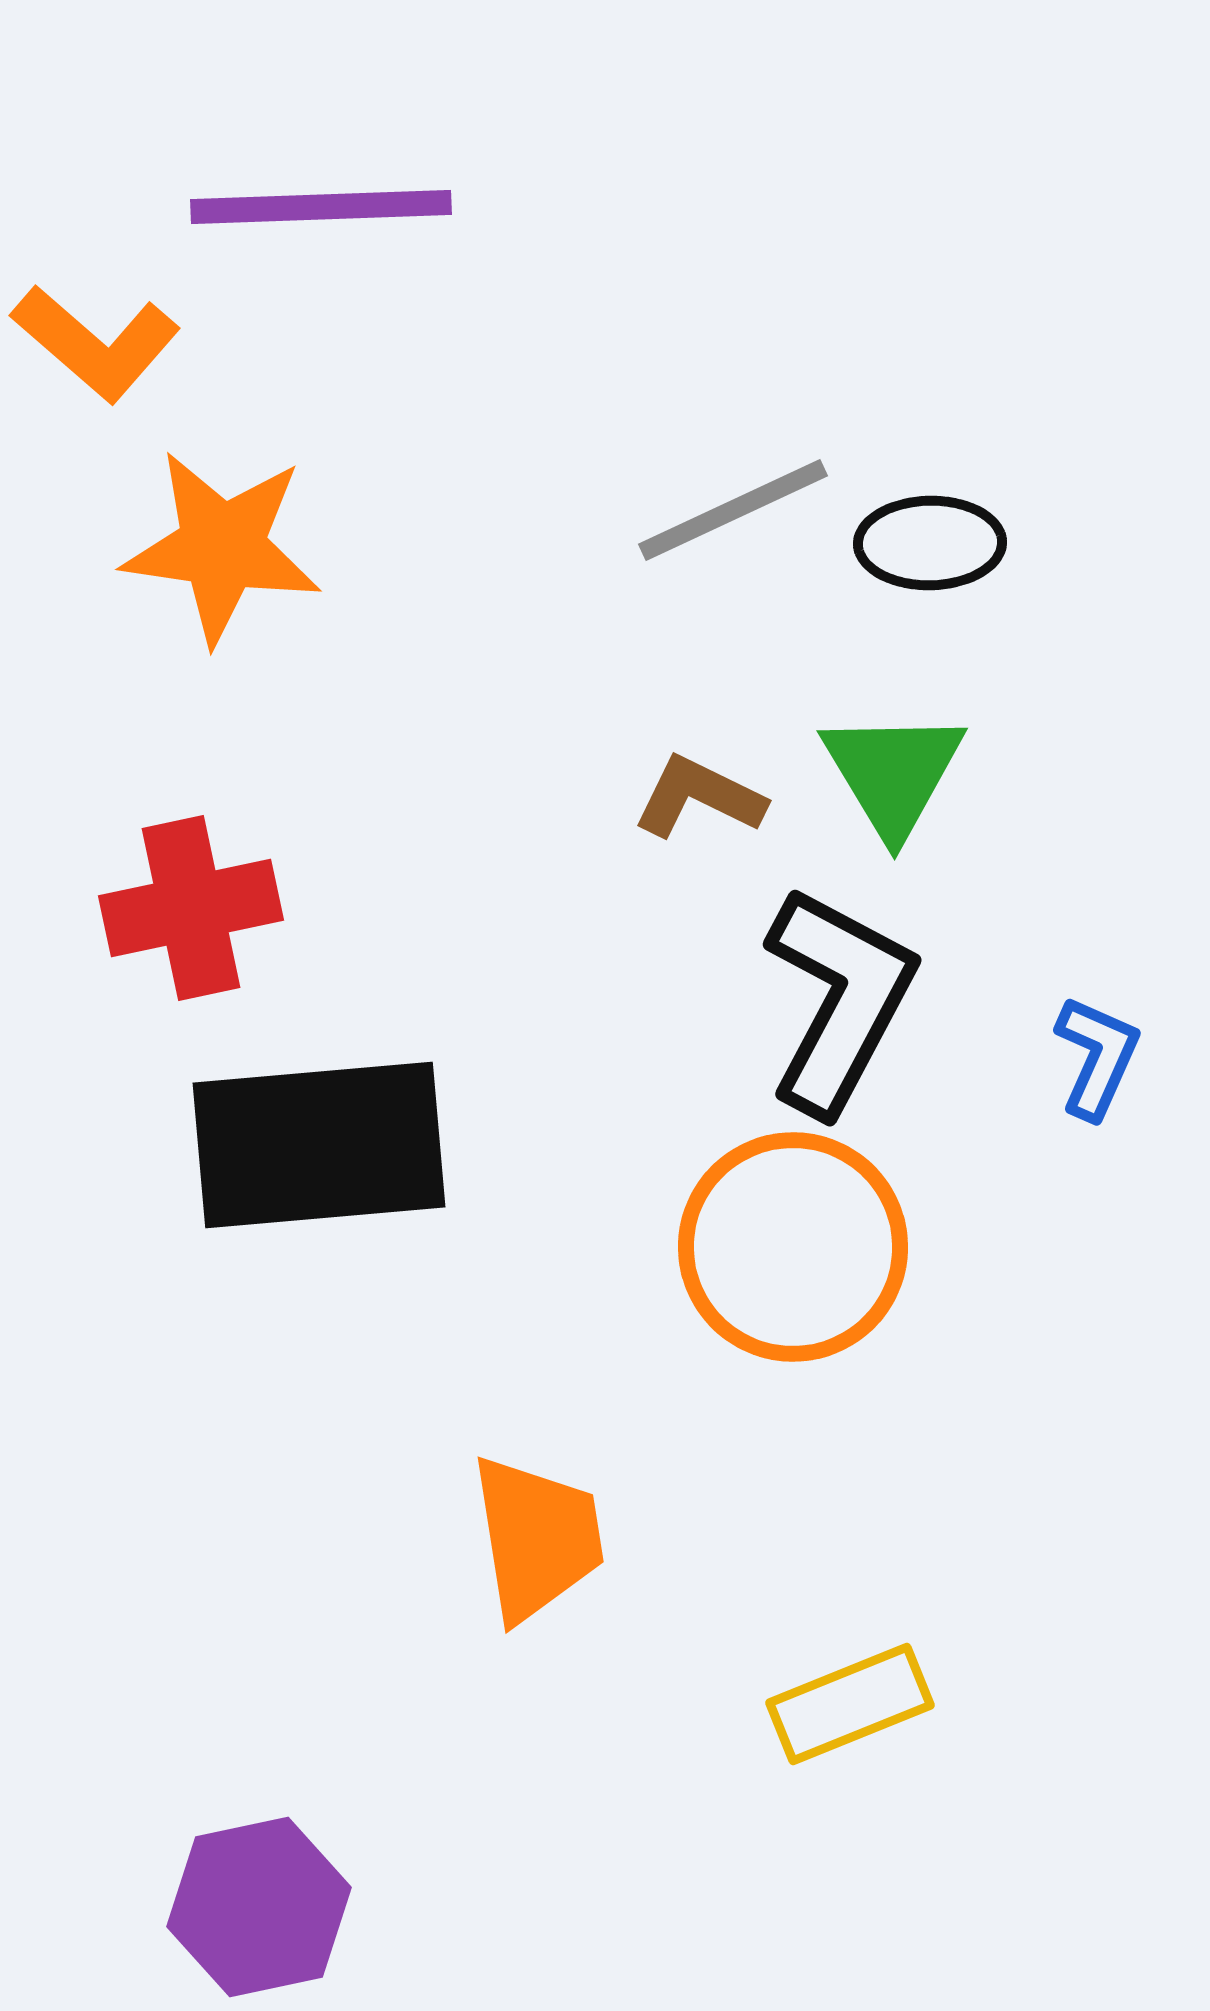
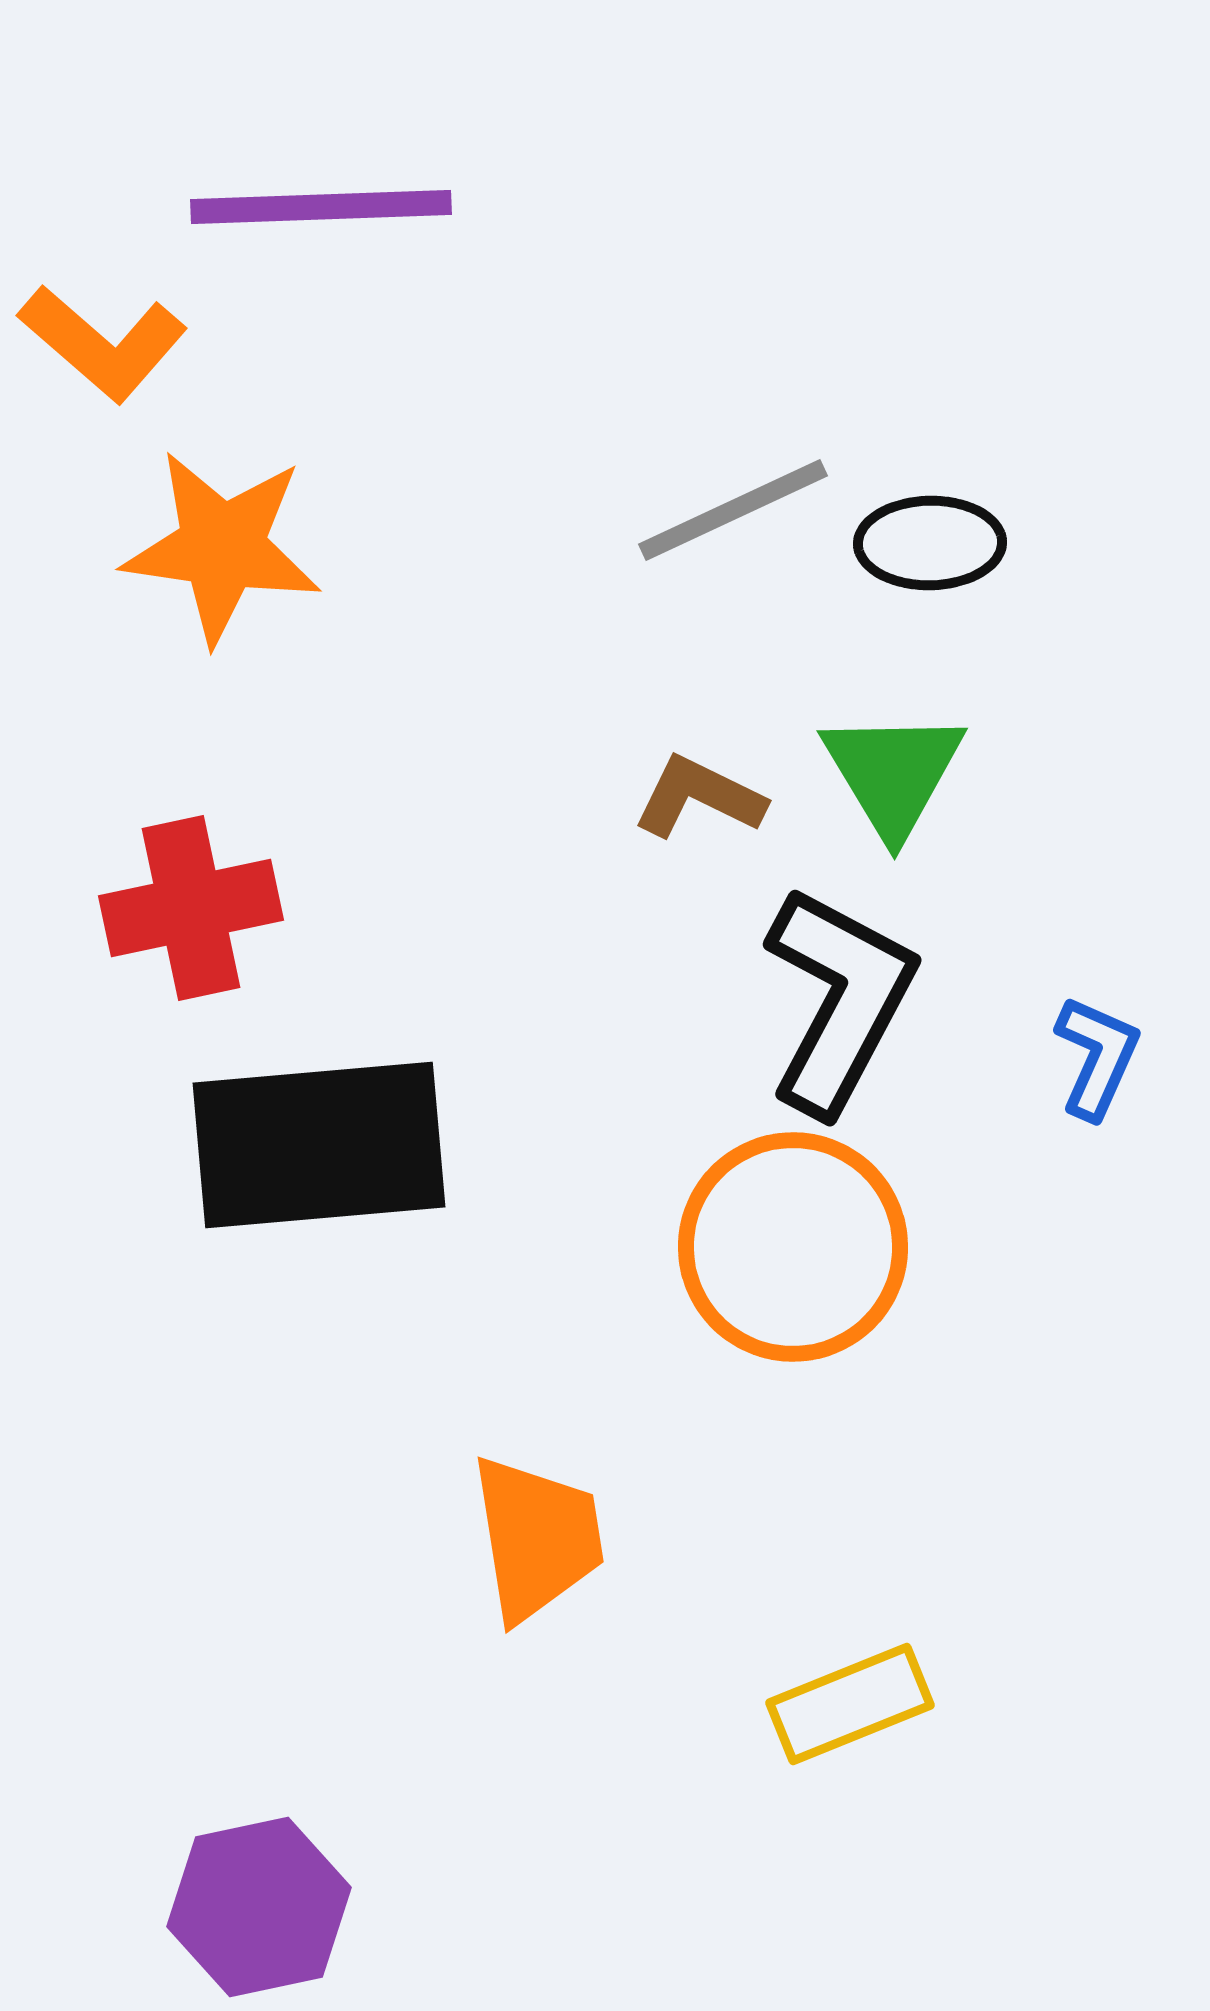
orange L-shape: moved 7 px right
